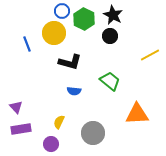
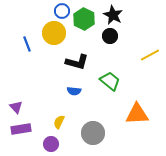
black L-shape: moved 7 px right
